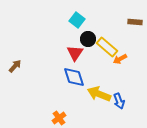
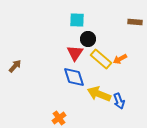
cyan square: rotated 35 degrees counterclockwise
yellow rectangle: moved 6 px left, 12 px down
